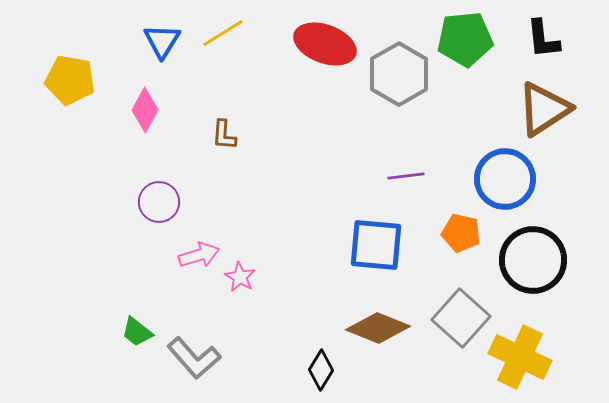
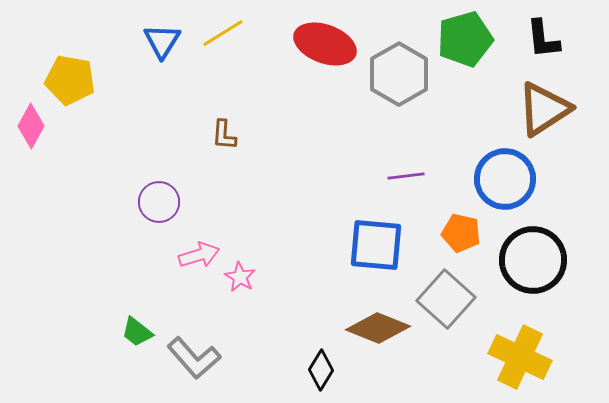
green pentagon: rotated 10 degrees counterclockwise
pink diamond: moved 114 px left, 16 px down
gray square: moved 15 px left, 19 px up
